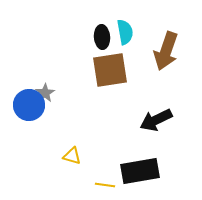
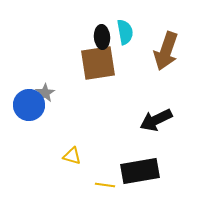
brown square: moved 12 px left, 7 px up
